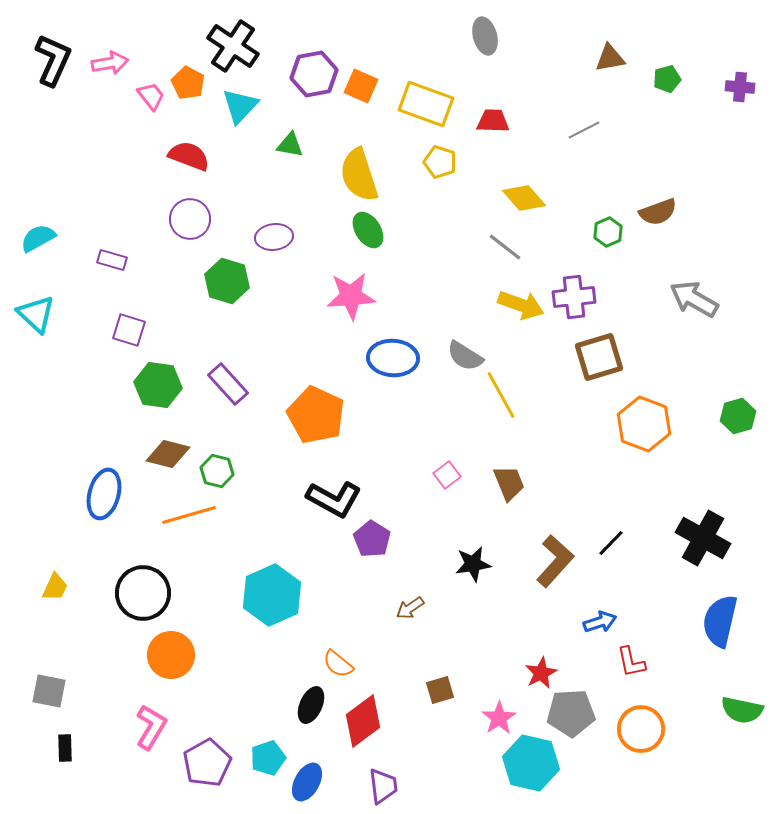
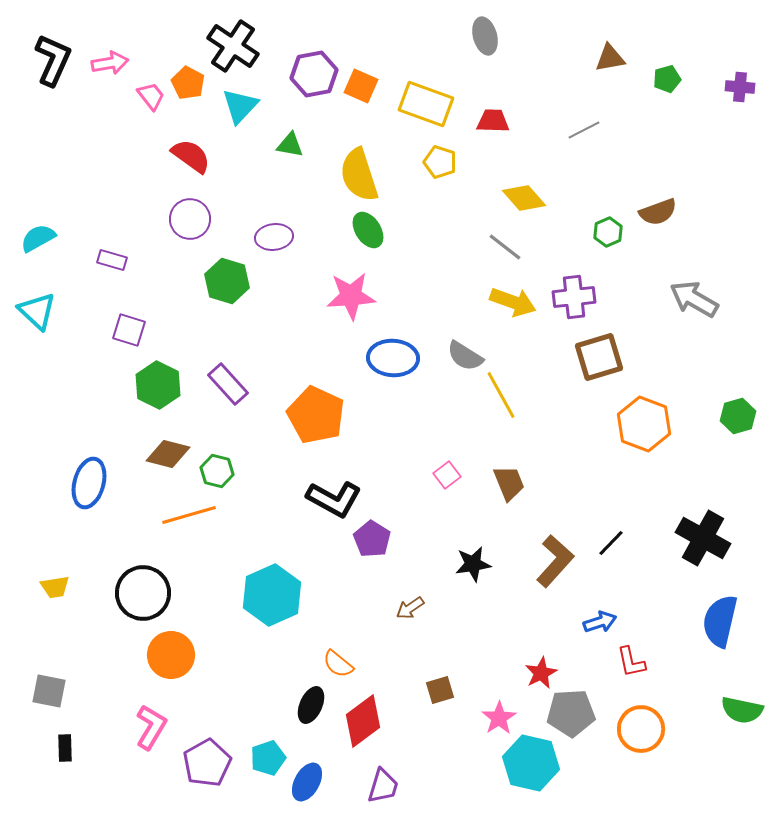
red semicircle at (189, 156): moved 2 px right; rotated 15 degrees clockwise
yellow arrow at (521, 305): moved 8 px left, 3 px up
cyan triangle at (36, 314): moved 1 px right, 3 px up
green hexagon at (158, 385): rotated 18 degrees clockwise
blue ellipse at (104, 494): moved 15 px left, 11 px up
yellow trapezoid at (55, 587): rotated 56 degrees clockwise
purple trapezoid at (383, 786): rotated 24 degrees clockwise
